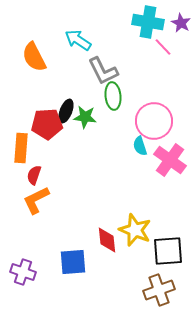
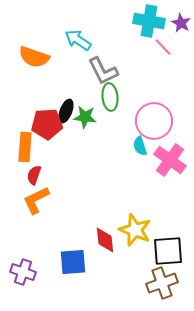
cyan cross: moved 1 px right, 1 px up
orange semicircle: rotated 44 degrees counterclockwise
green ellipse: moved 3 px left, 1 px down
orange rectangle: moved 4 px right, 1 px up
red diamond: moved 2 px left
brown cross: moved 3 px right, 7 px up
